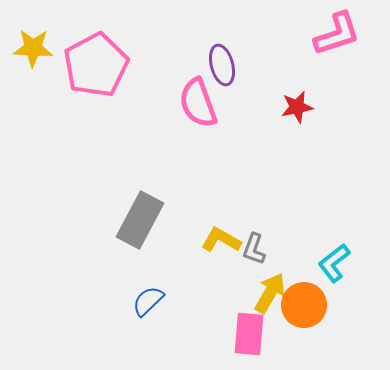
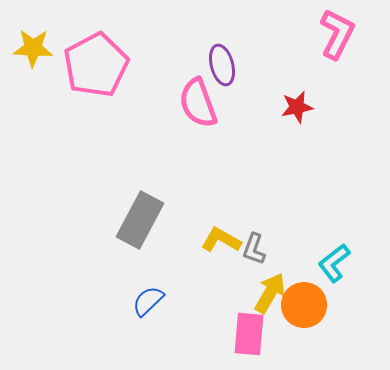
pink L-shape: rotated 45 degrees counterclockwise
